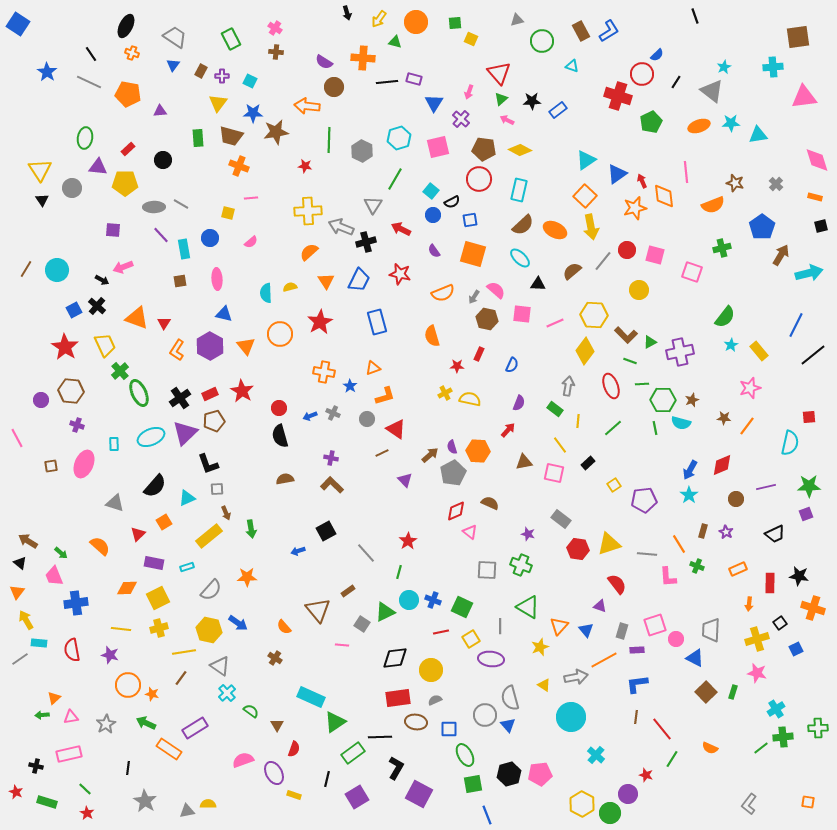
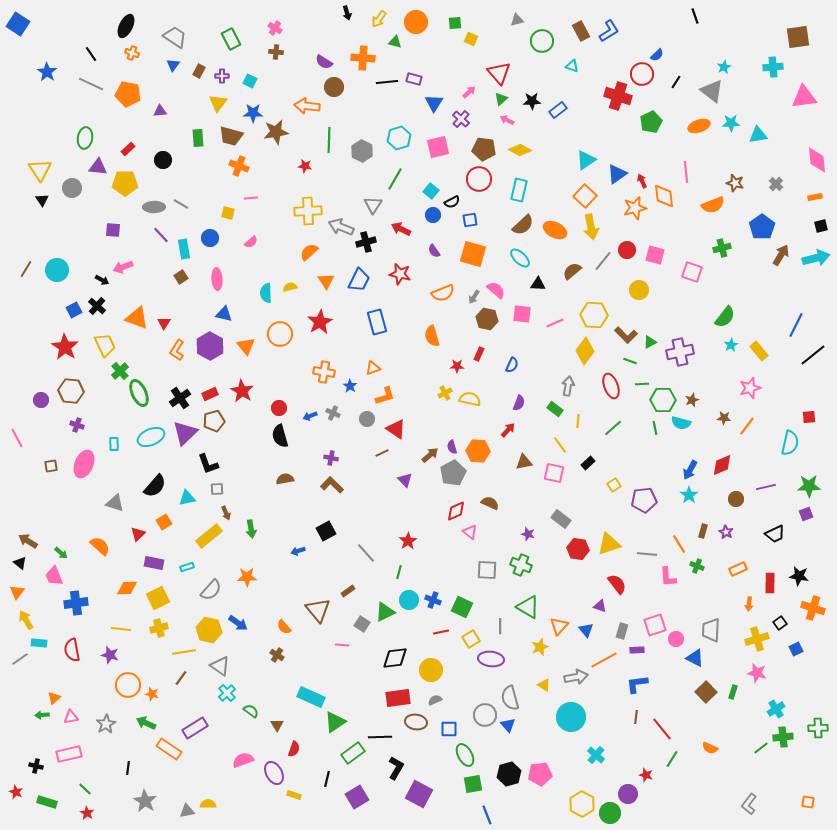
brown rectangle at (201, 71): moved 2 px left
gray line at (89, 82): moved 2 px right, 2 px down
pink arrow at (469, 92): rotated 152 degrees counterclockwise
pink diamond at (817, 160): rotated 12 degrees clockwise
orange rectangle at (815, 197): rotated 24 degrees counterclockwise
cyan arrow at (809, 273): moved 7 px right, 15 px up
brown square at (180, 281): moved 1 px right, 4 px up; rotated 24 degrees counterclockwise
cyan triangle at (187, 498): rotated 12 degrees clockwise
brown cross at (275, 658): moved 2 px right, 3 px up
